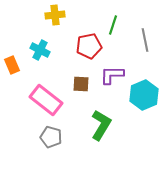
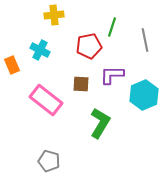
yellow cross: moved 1 px left
green line: moved 1 px left, 2 px down
green L-shape: moved 1 px left, 2 px up
gray pentagon: moved 2 px left, 24 px down
